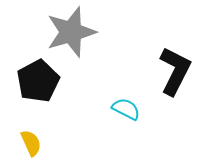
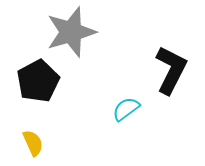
black L-shape: moved 4 px left, 1 px up
cyan semicircle: rotated 64 degrees counterclockwise
yellow semicircle: moved 2 px right
